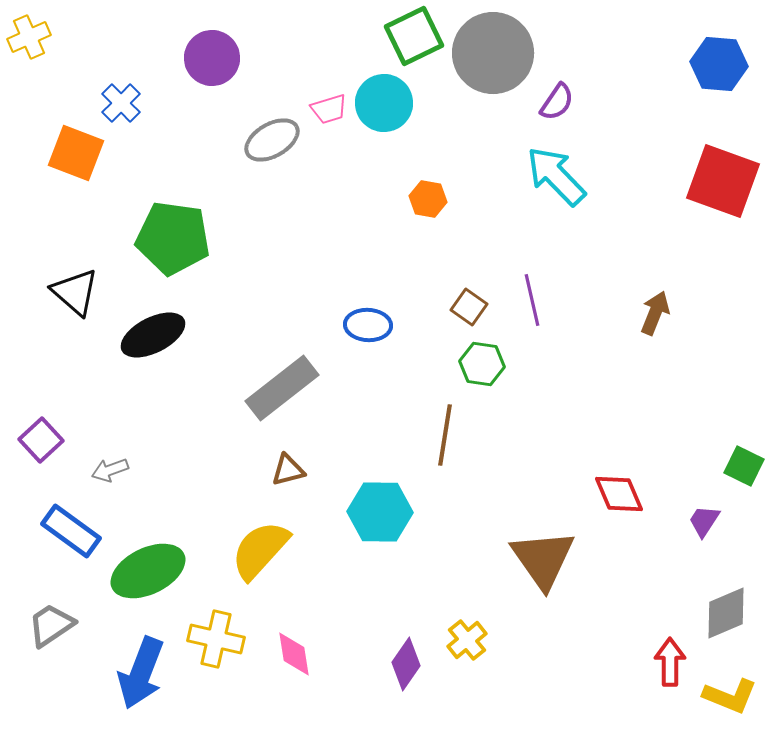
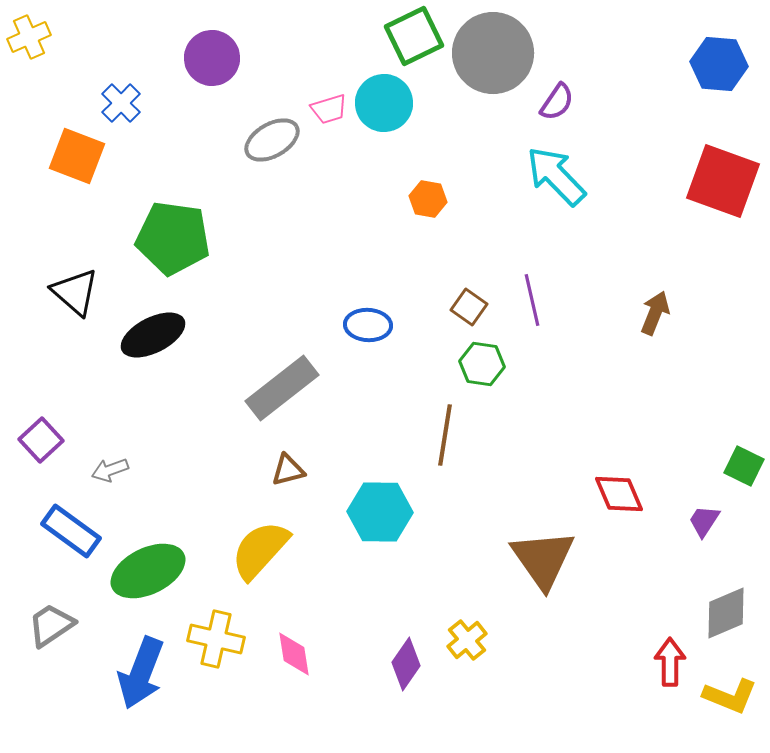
orange square at (76, 153): moved 1 px right, 3 px down
